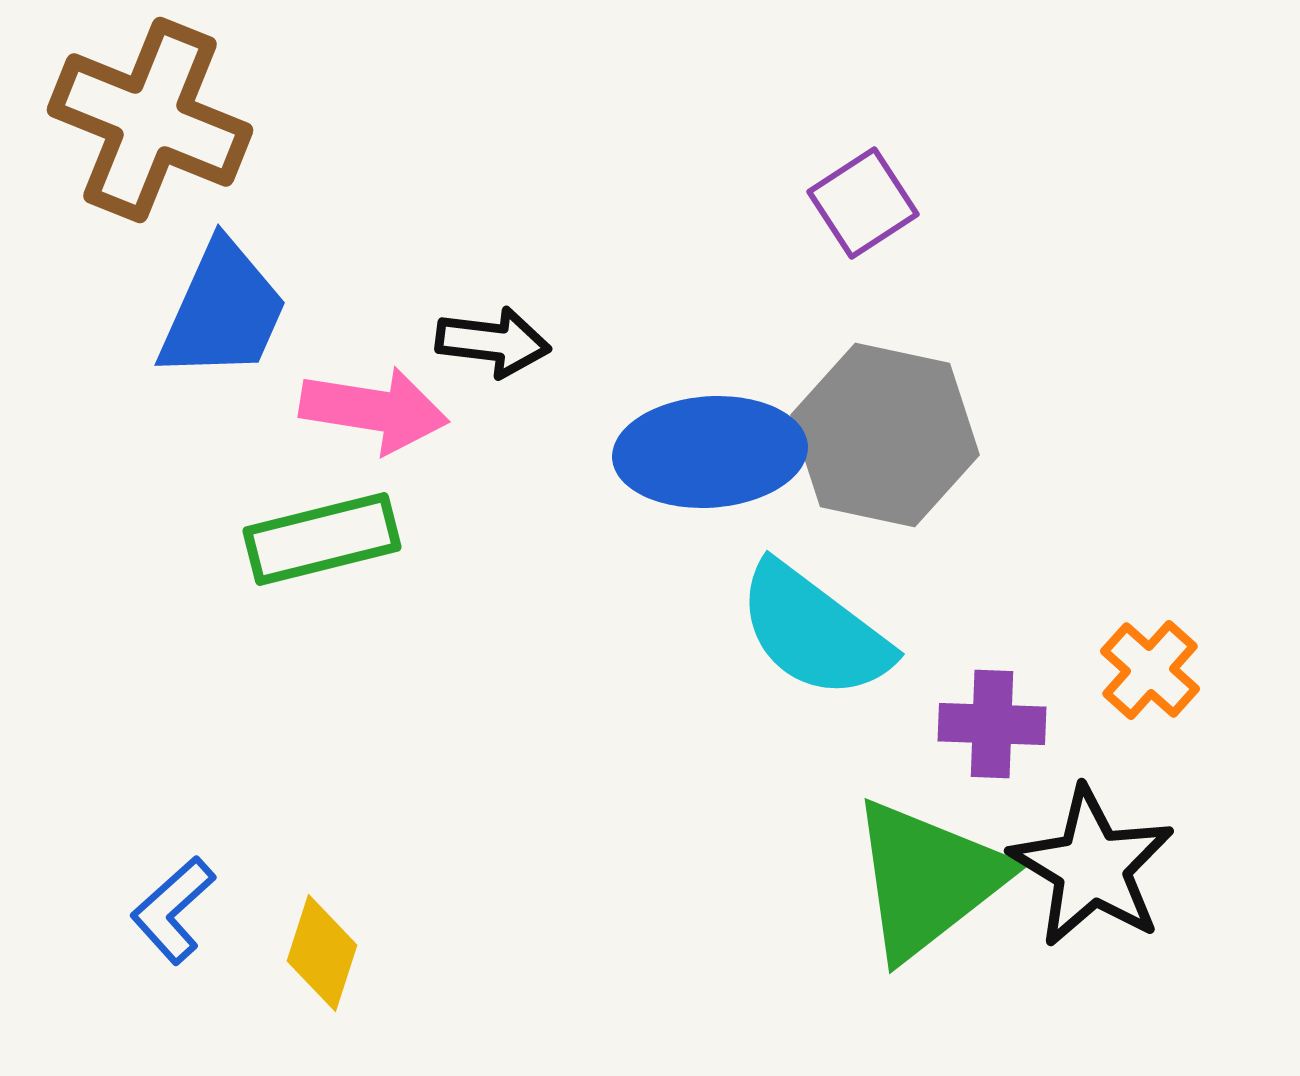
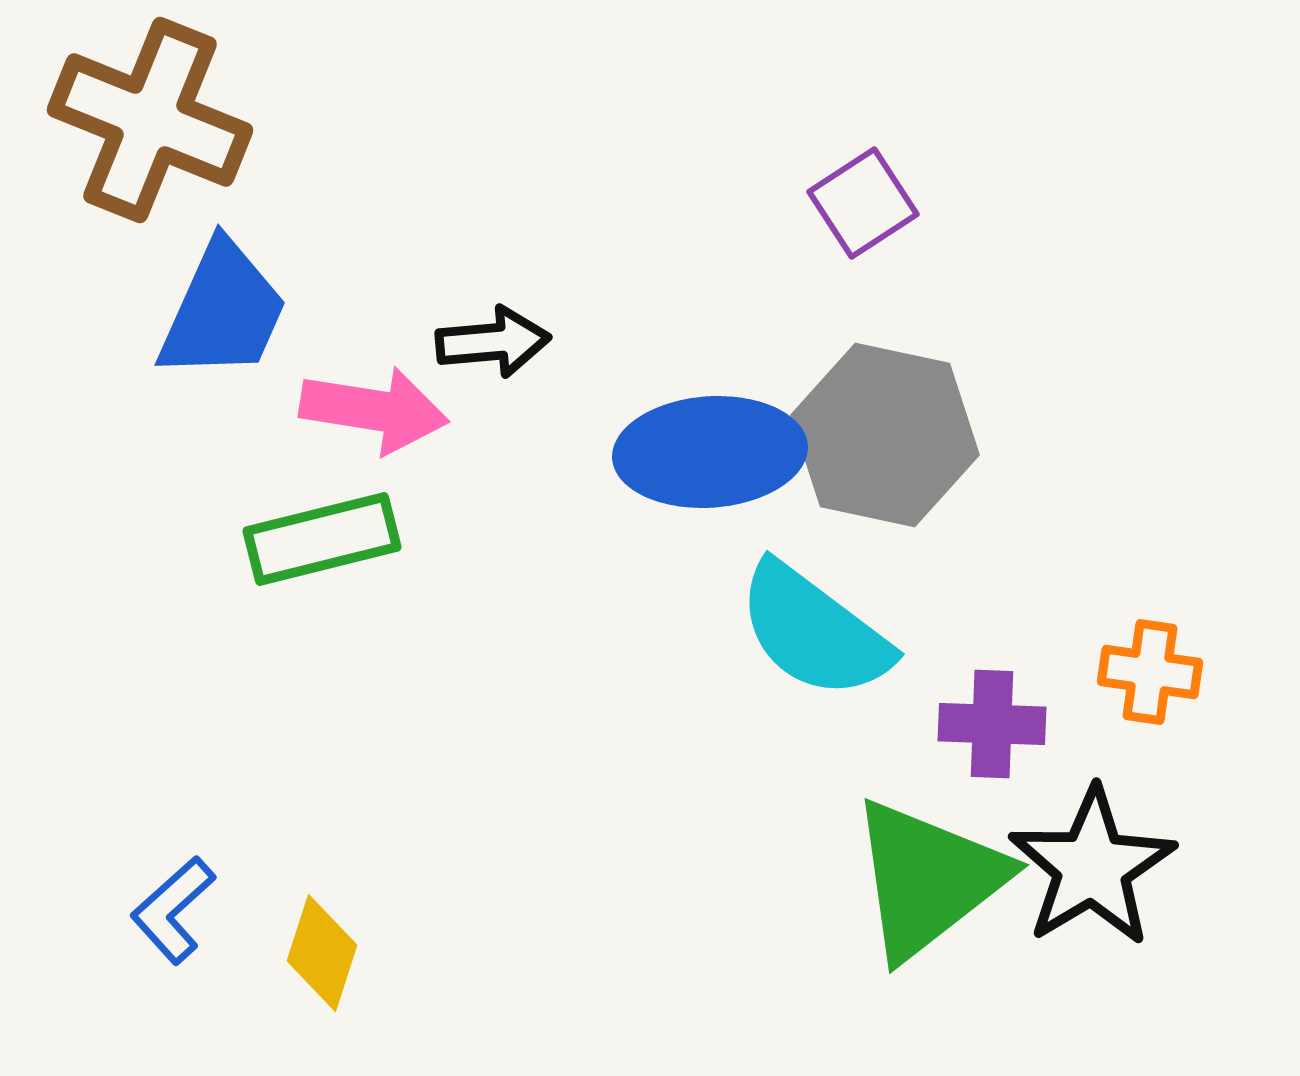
black arrow: rotated 12 degrees counterclockwise
orange cross: moved 2 px down; rotated 34 degrees counterclockwise
black star: rotated 10 degrees clockwise
